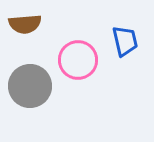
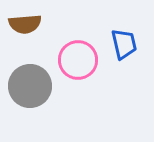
blue trapezoid: moved 1 px left, 3 px down
